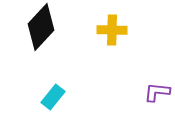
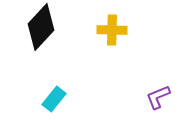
purple L-shape: moved 1 px right, 5 px down; rotated 28 degrees counterclockwise
cyan rectangle: moved 1 px right, 2 px down
